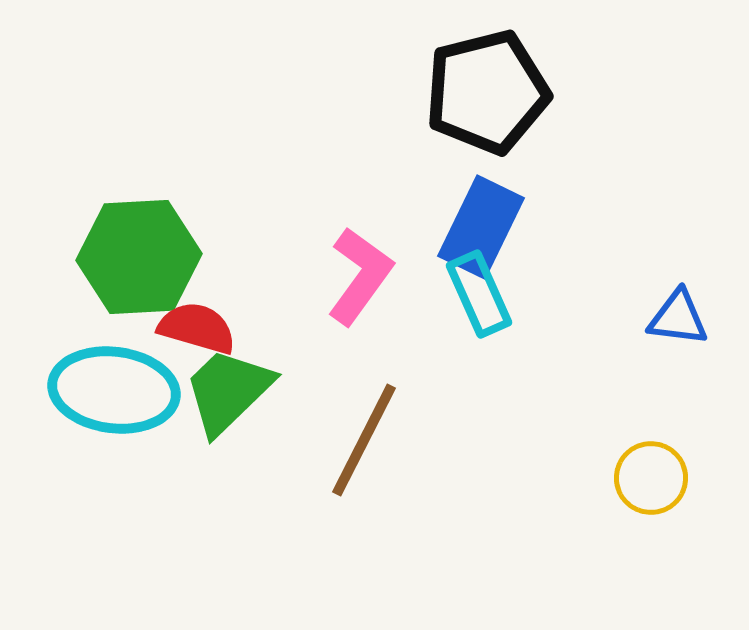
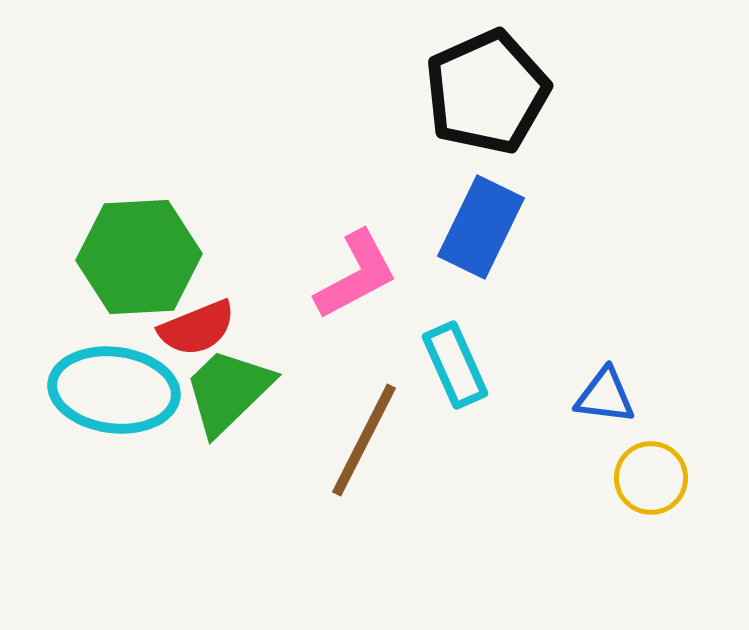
black pentagon: rotated 10 degrees counterclockwise
pink L-shape: moved 4 px left, 1 px up; rotated 26 degrees clockwise
cyan rectangle: moved 24 px left, 71 px down
blue triangle: moved 73 px left, 78 px down
red semicircle: rotated 142 degrees clockwise
